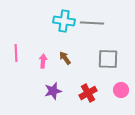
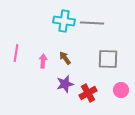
pink line: rotated 12 degrees clockwise
purple star: moved 12 px right, 7 px up
